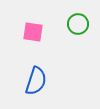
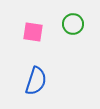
green circle: moved 5 px left
